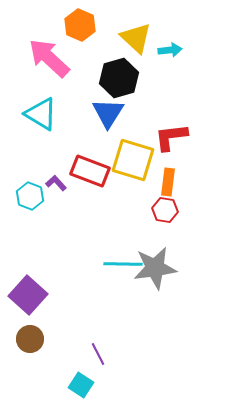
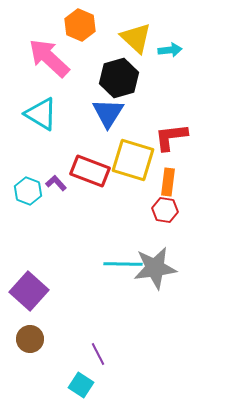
cyan hexagon: moved 2 px left, 5 px up
purple square: moved 1 px right, 4 px up
